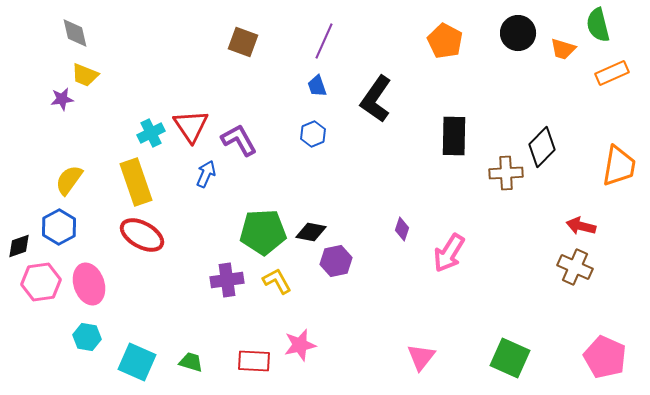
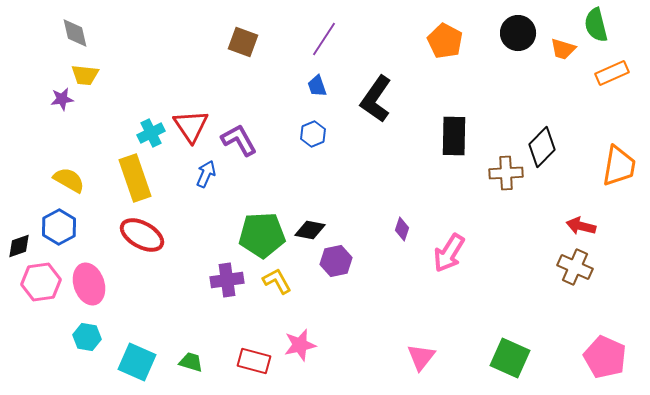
green semicircle at (598, 25): moved 2 px left
purple line at (324, 41): moved 2 px up; rotated 9 degrees clockwise
yellow trapezoid at (85, 75): rotated 16 degrees counterclockwise
yellow semicircle at (69, 180): rotated 84 degrees clockwise
yellow rectangle at (136, 182): moved 1 px left, 4 px up
green pentagon at (263, 232): moved 1 px left, 3 px down
black diamond at (311, 232): moved 1 px left, 2 px up
red rectangle at (254, 361): rotated 12 degrees clockwise
